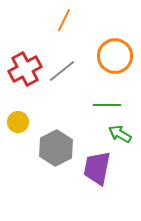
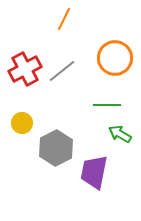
orange line: moved 1 px up
orange circle: moved 2 px down
yellow circle: moved 4 px right, 1 px down
purple trapezoid: moved 3 px left, 4 px down
